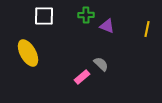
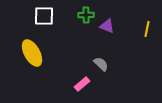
yellow ellipse: moved 4 px right
pink rectangle: moved 7 px down
